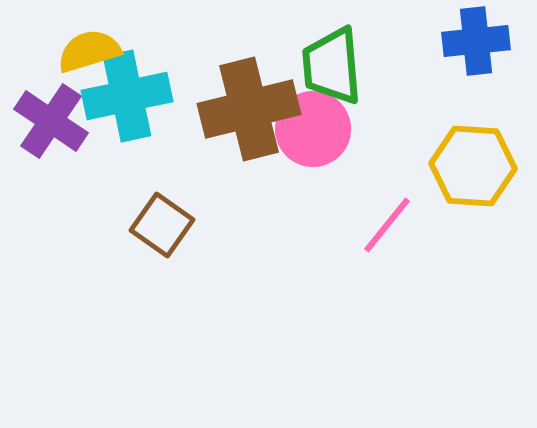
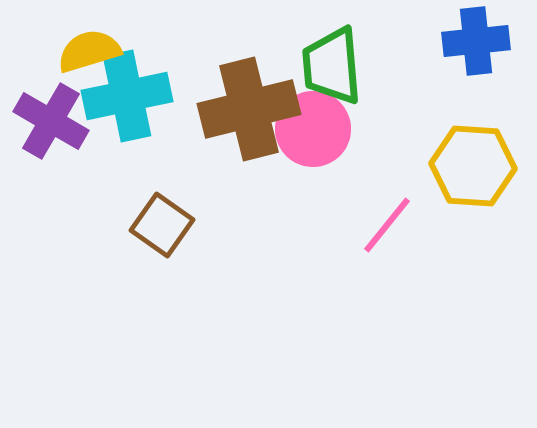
purple cross: rotated 4 degrees counterclockwise
